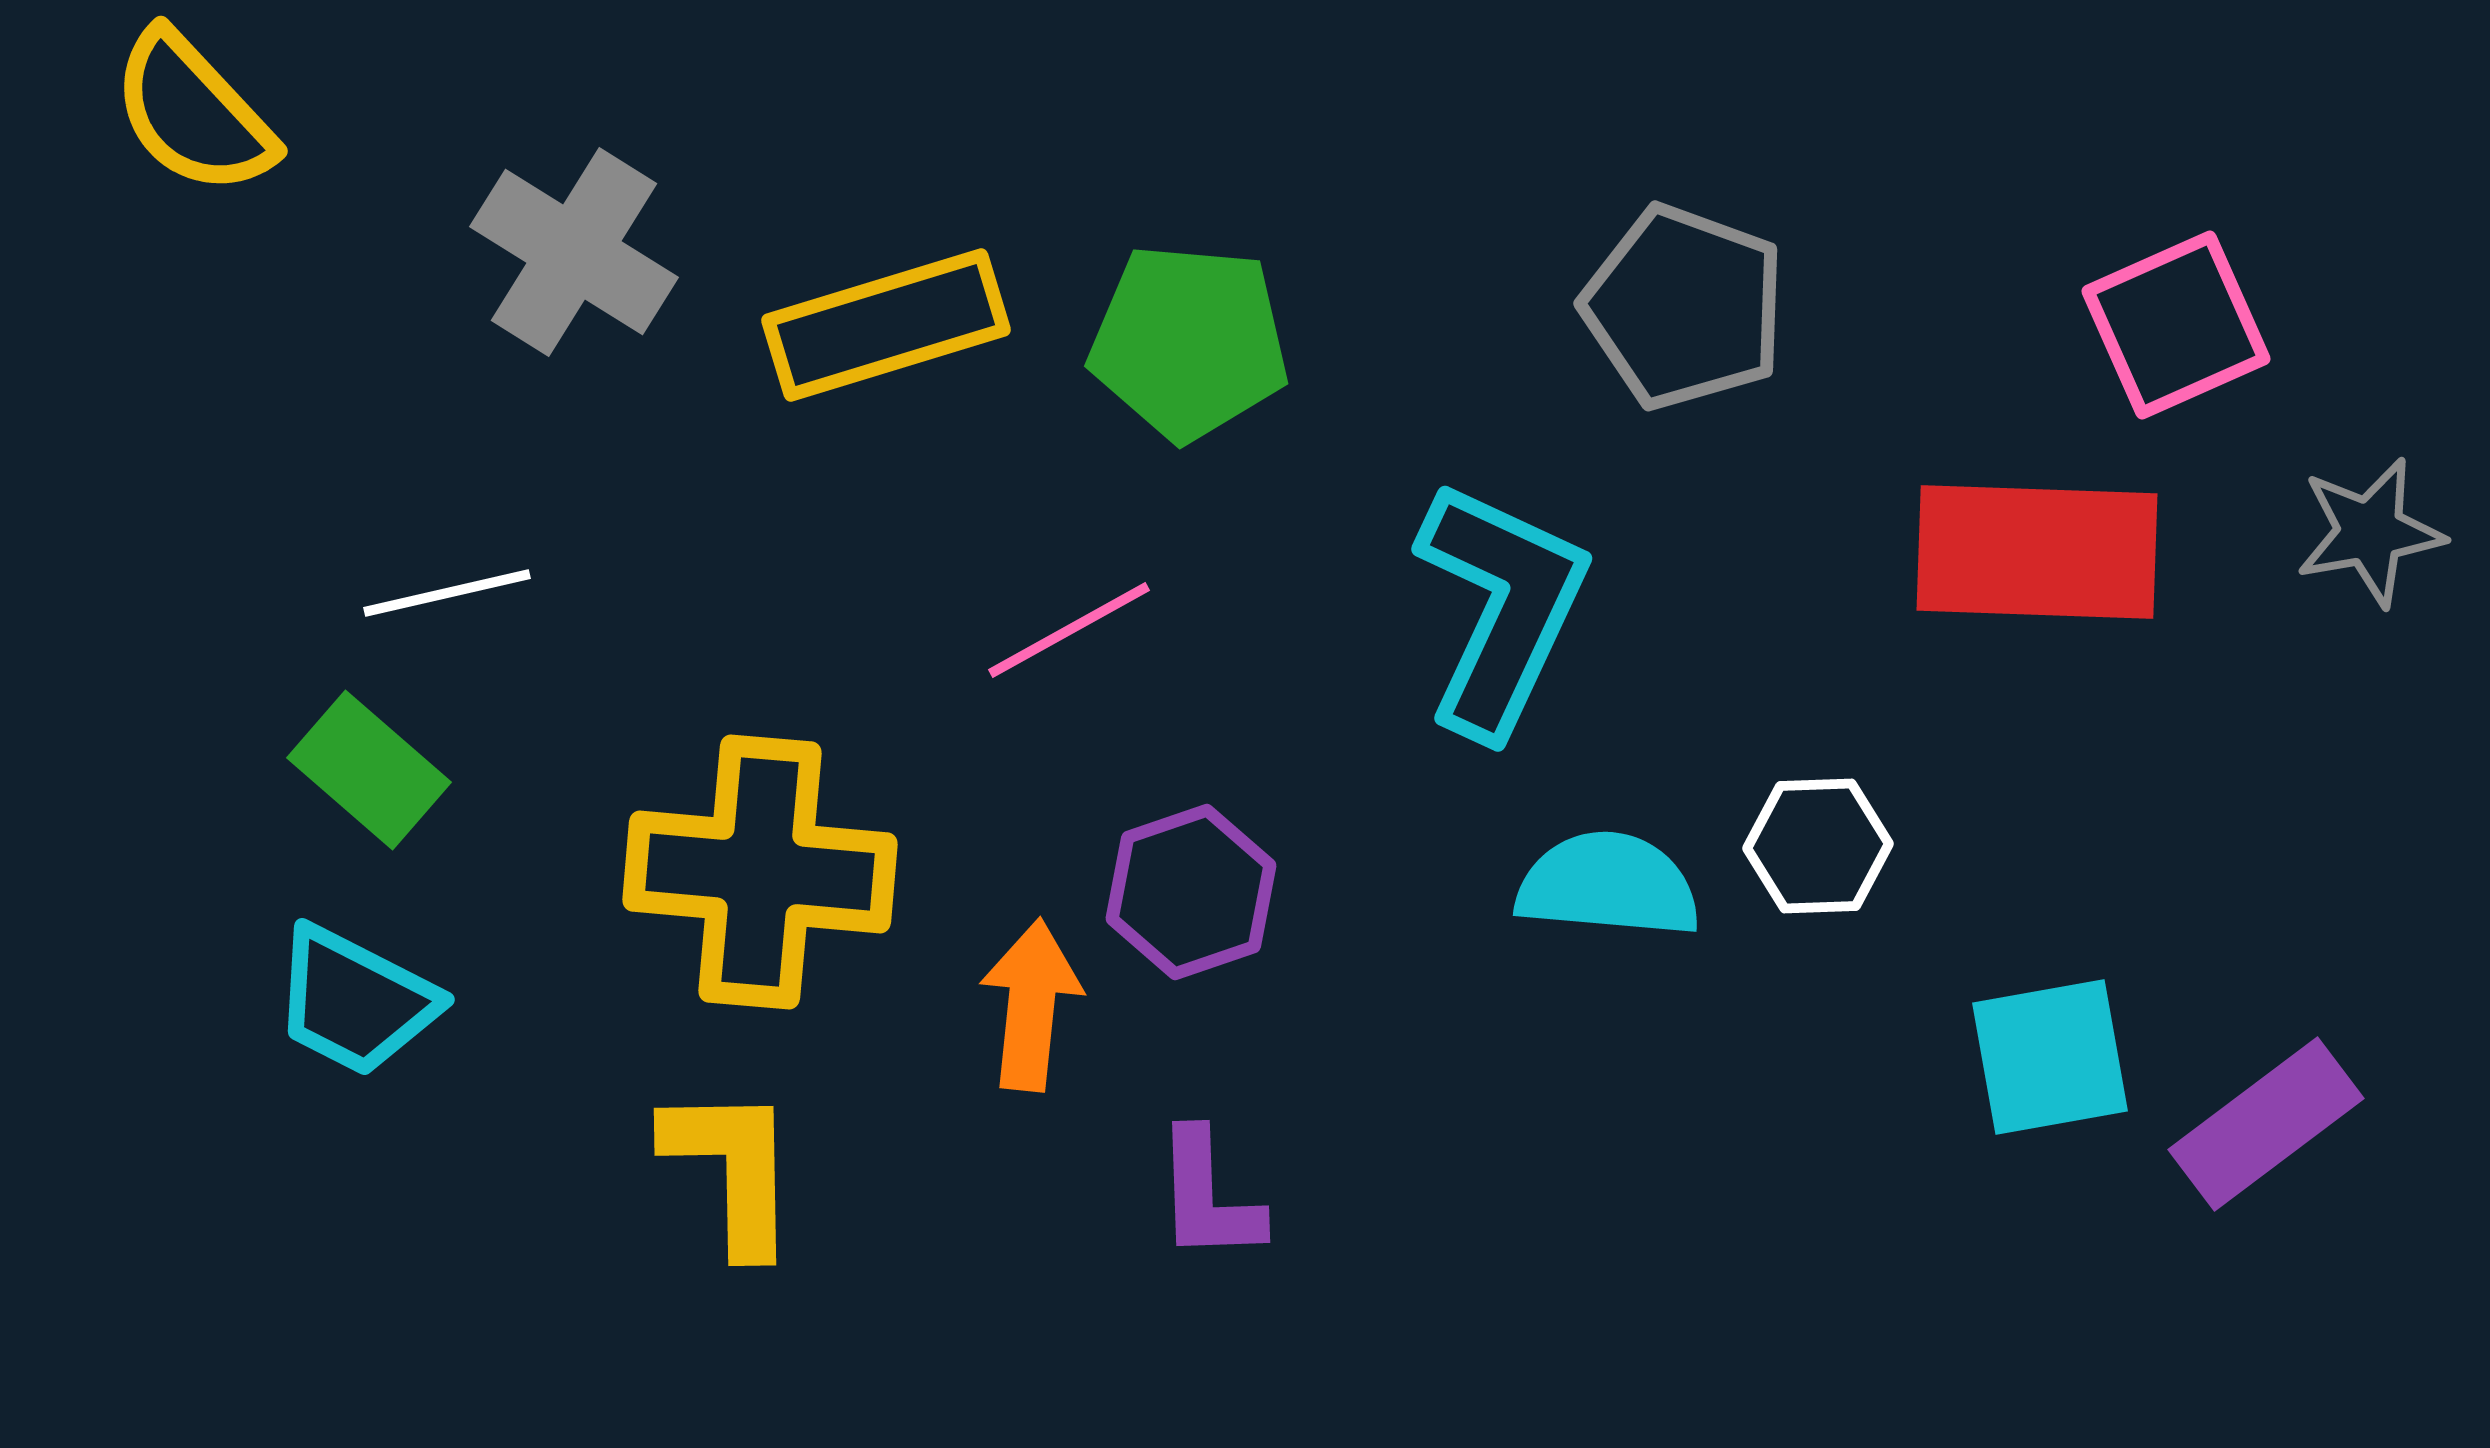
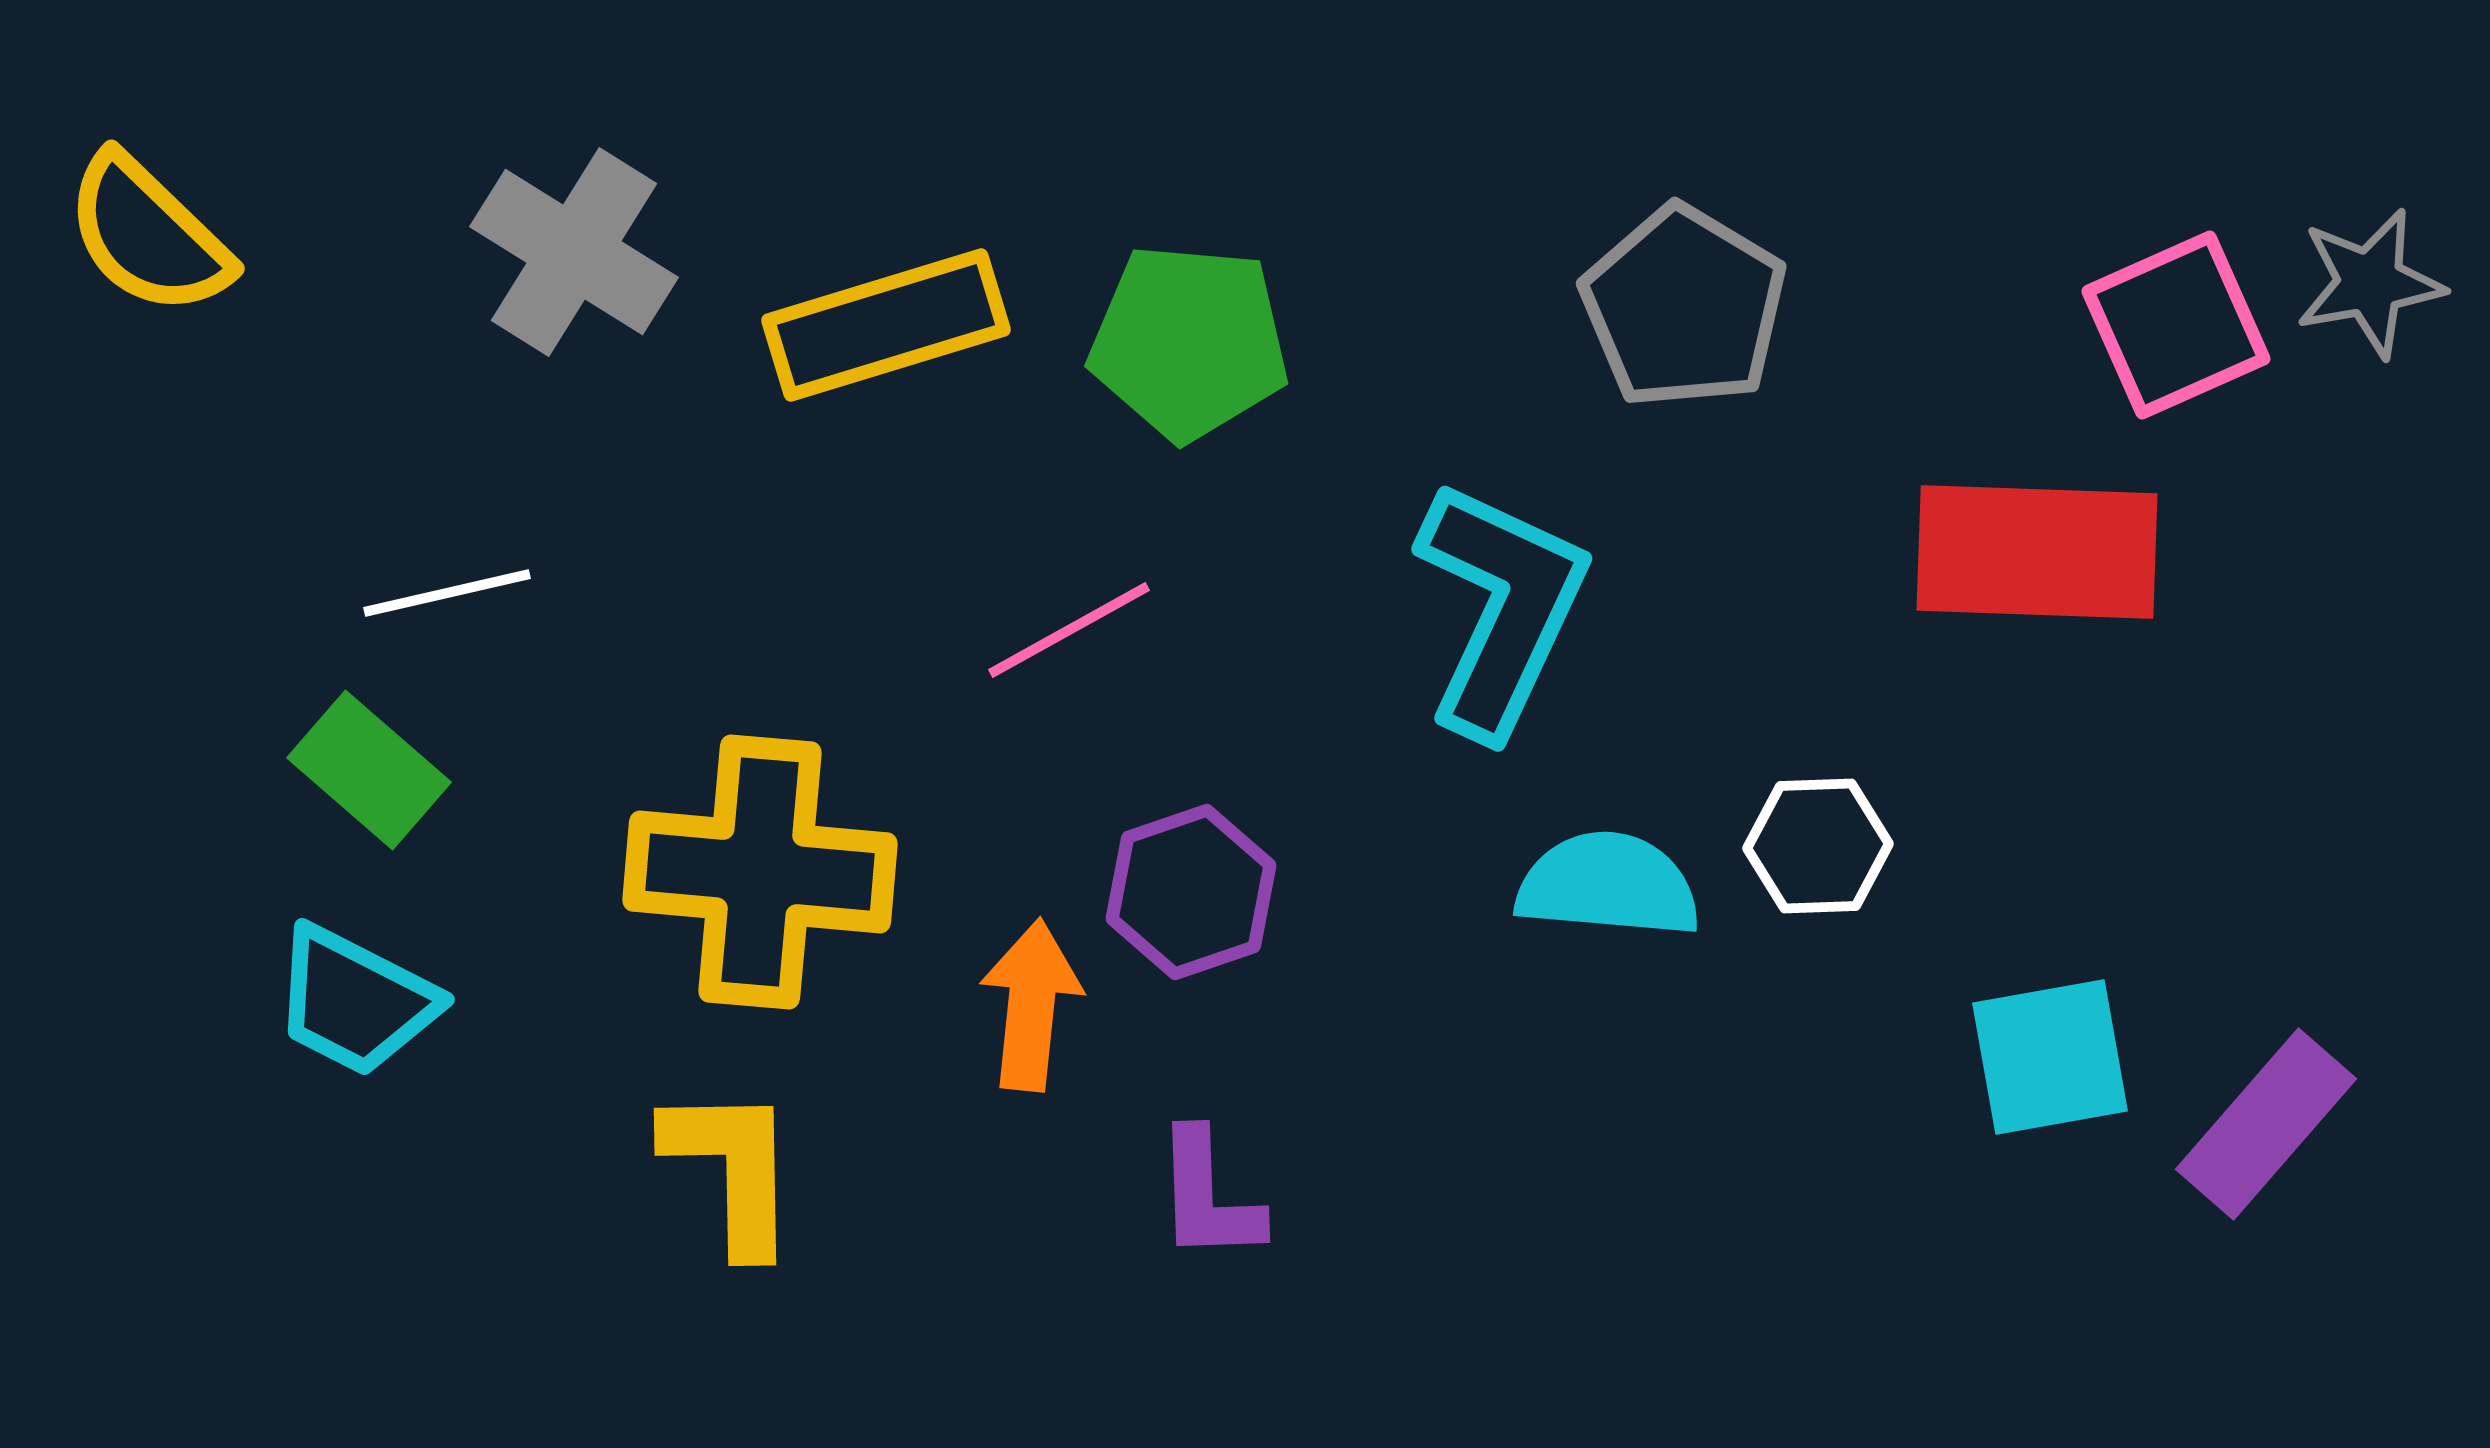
yellow semicircle: moved 45 px left, 122 px down; rotated 3 degrees counterclockwise
gray pentagon: rotated 11 degrees clockwise
gray star: moved 249 px up
purple rectangle: rotated 12 degrees counterclockwise
